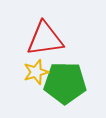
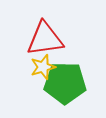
yellow star: moved 7 px right, 5 px up
